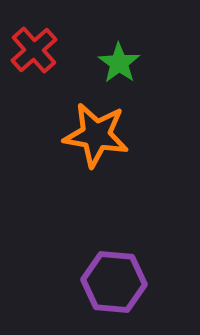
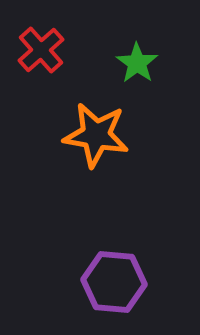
red cross: moved 7 px right
green star: moved 18 px right
